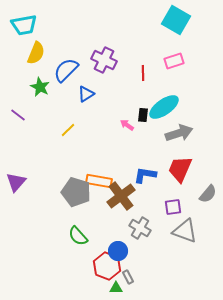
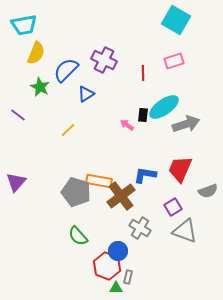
gray arrow: moved 7 px right, 9 px up
gray semicircle: moved 3 px up; rotated 30 degrees clockwise
purple square: rotated 24 degrees counterclockwise
gray rectangle: rotated 40 degrees clockwise
